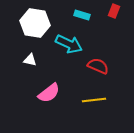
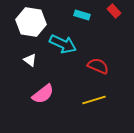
red rectangle: rotated 64 degrees counterclockwise
white hexagon: moved 4 px left, 1 px up
cyan arrow: moved 6 px left
white triangle: rotated 24 degrees clockwise
pink semicircle: moved 6 px left, 1 px down
yellow line: rotated 10 degrees counterclockwise
